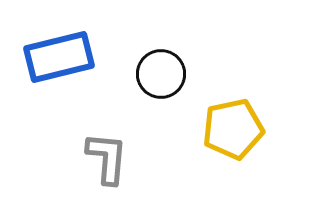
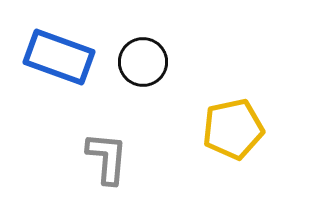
blue rectangle: rotated 34 degrees clockwise
black circle: moved 18 px left, 12 px up
